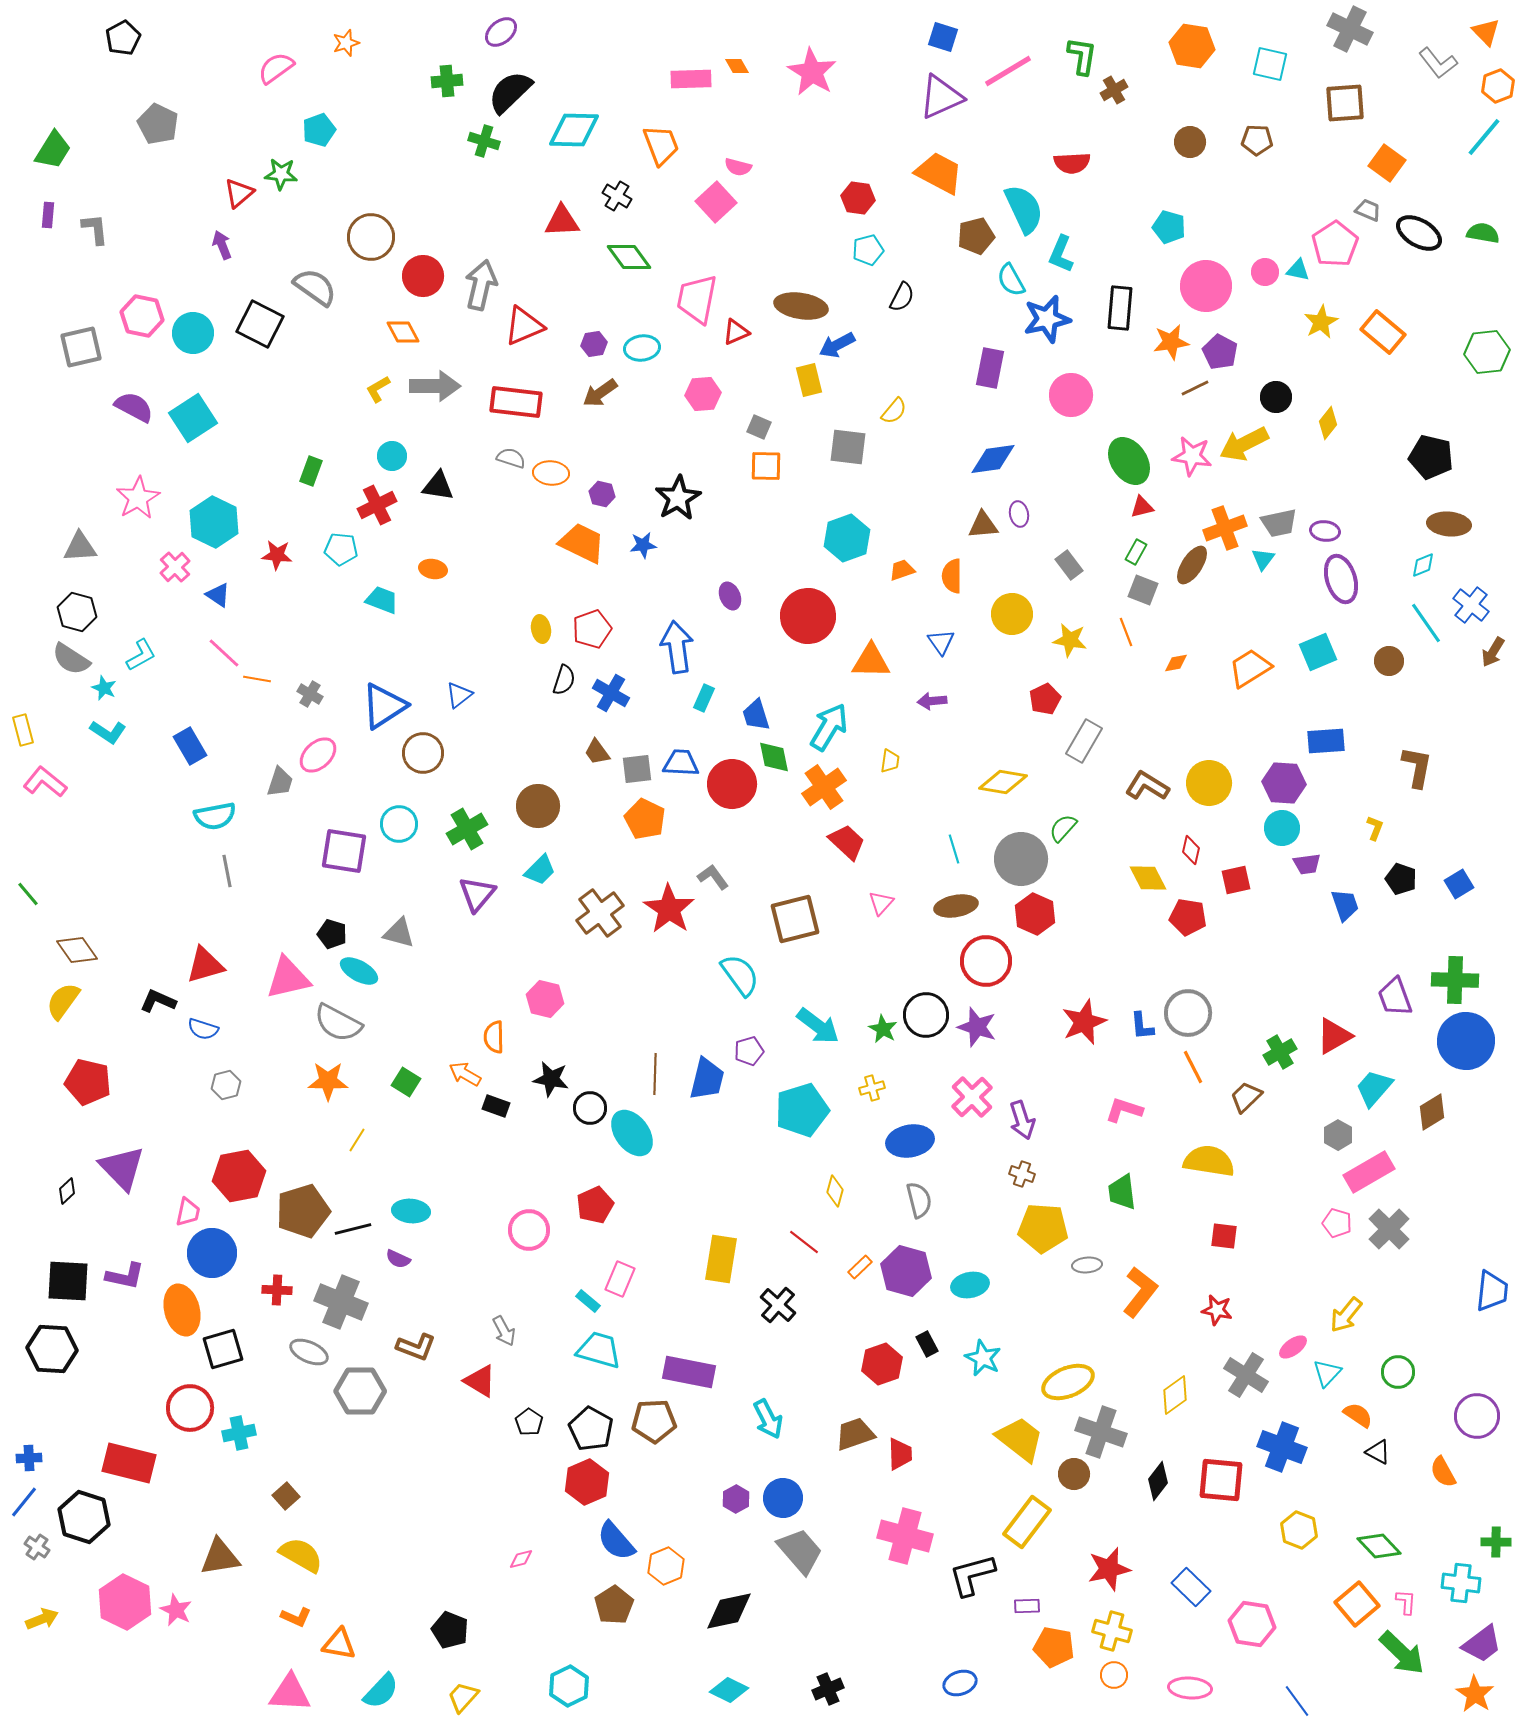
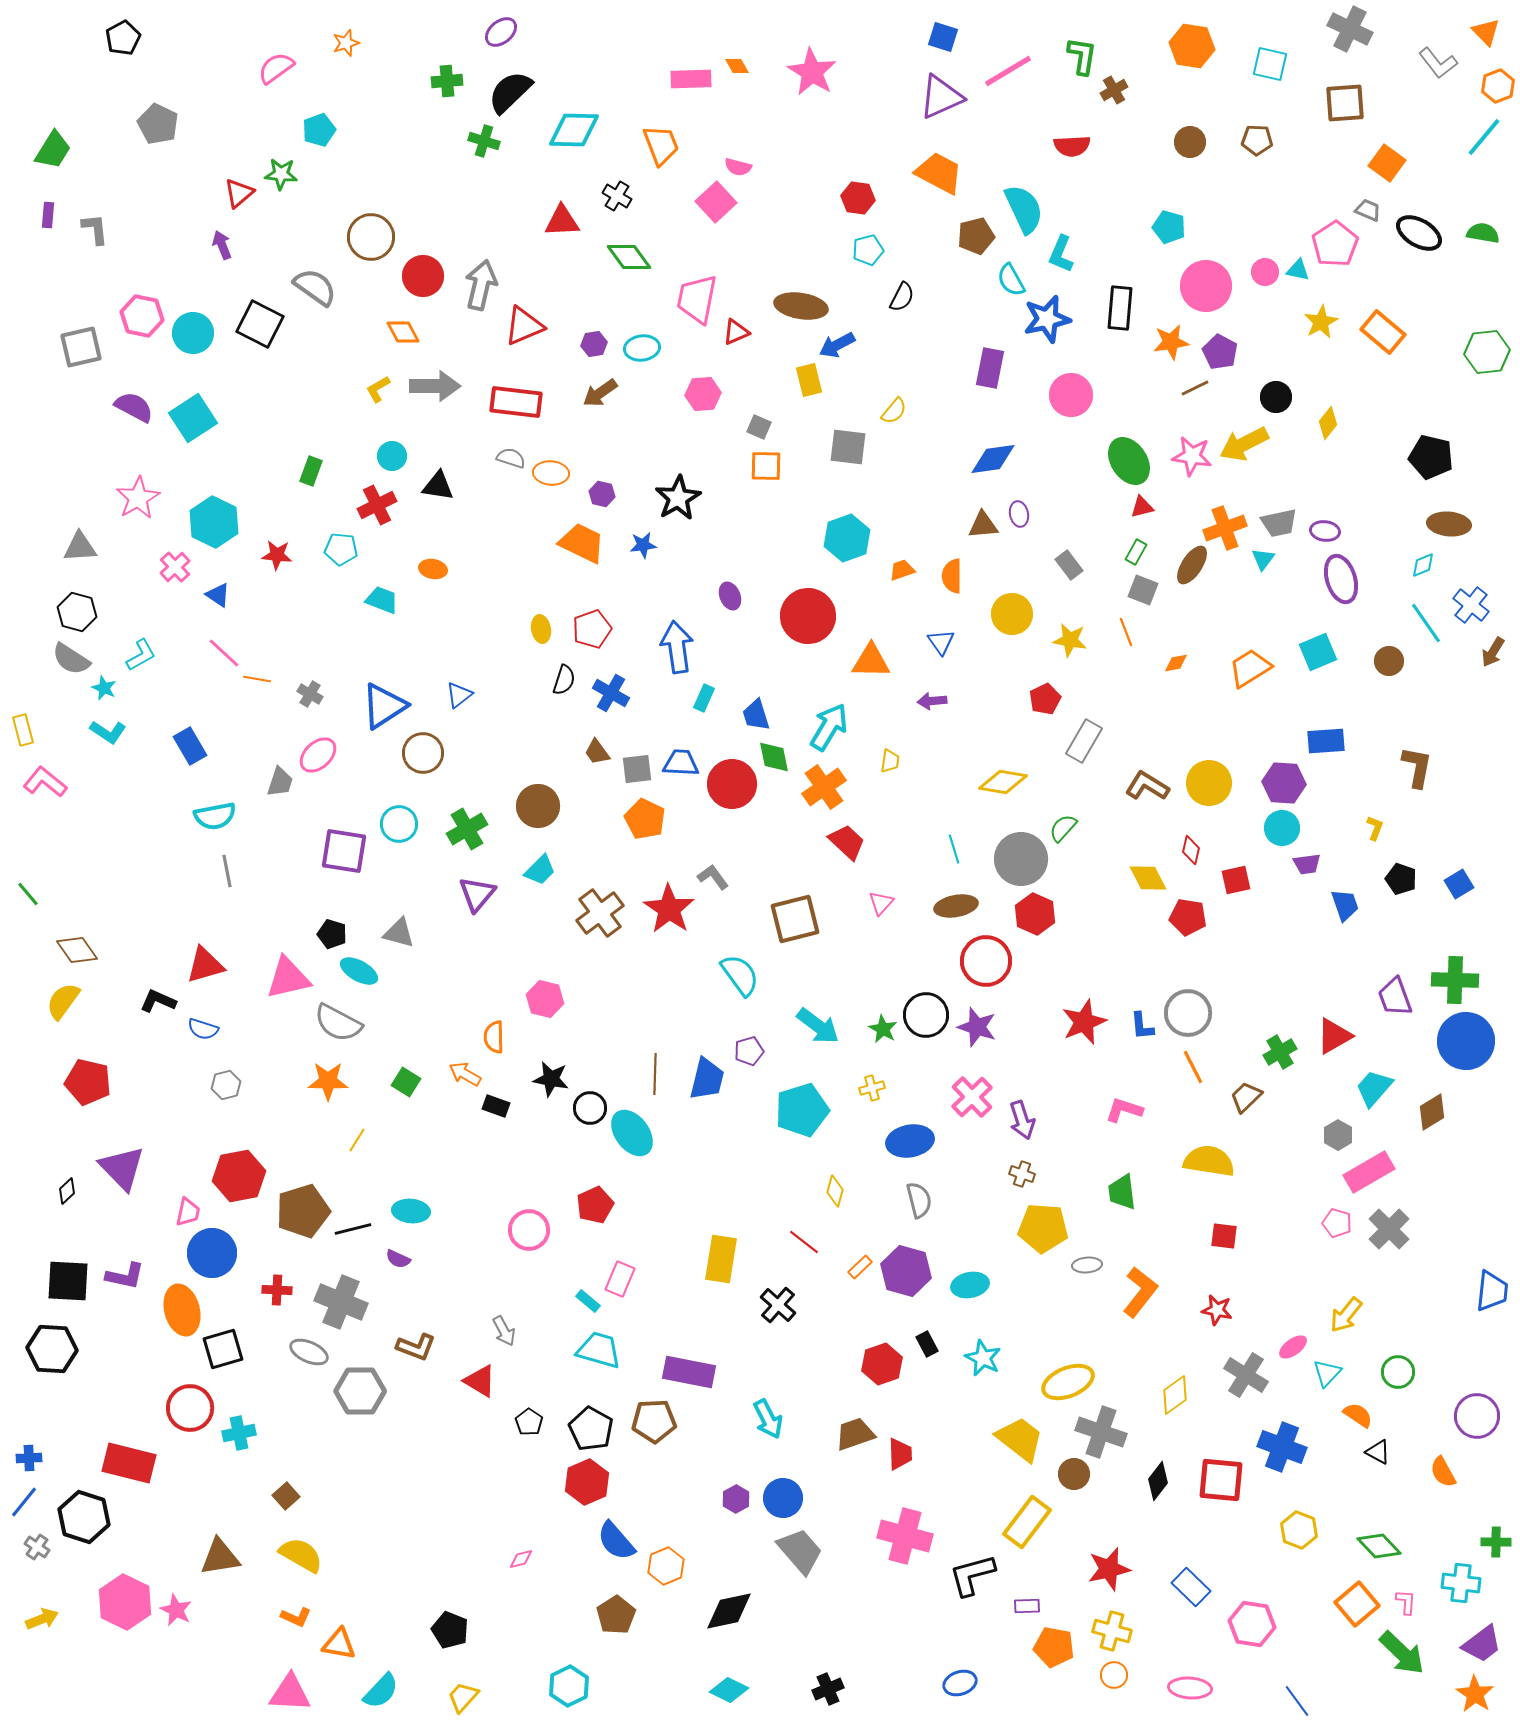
red semicircle at (1072, 163): moved 17 px up
brown pentagon at (614, 1605): moved 2 px right, 10 px down
